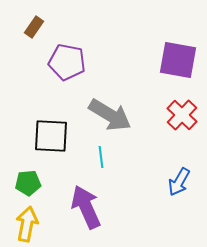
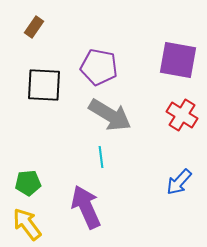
purple pentagon: moved 32 px right, 5 px down
red cross: rotated 12 degrees counterclockwise
black square: moved 7 px left, 51 px up
blue arrow: rotated 12 degrees clockwise
yellow arrow: rotated 48 degrees counterclockwise
